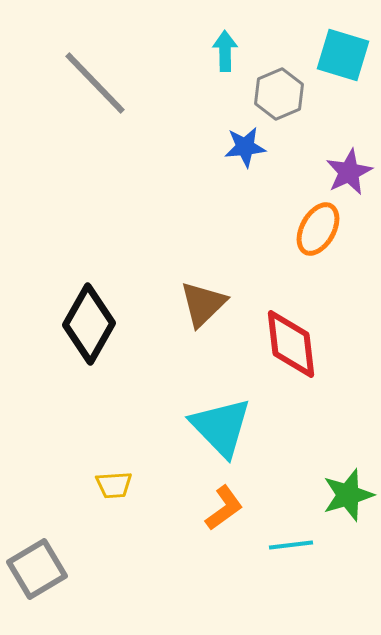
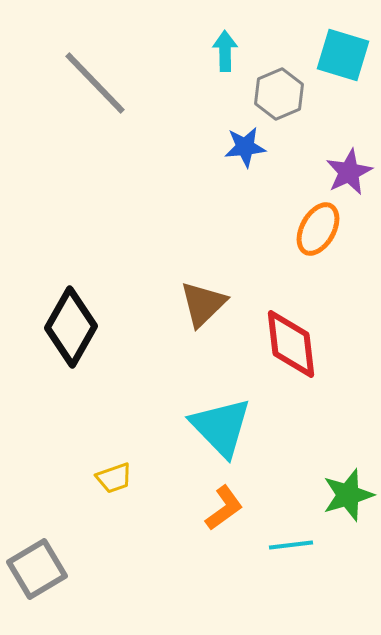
black diamond: moved 18 px left, 3 px down
yellow trapezoid: moved 7 px up; rotated 15 degrees counterclockwise
